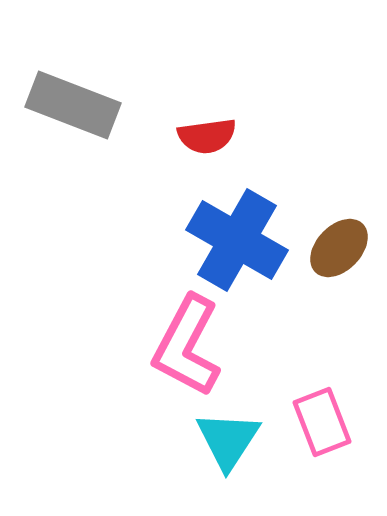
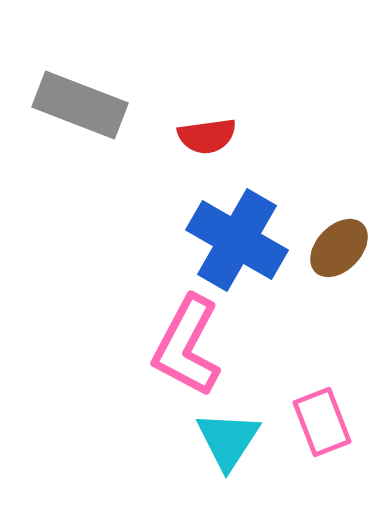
gray rectangle: moved 7 px right
